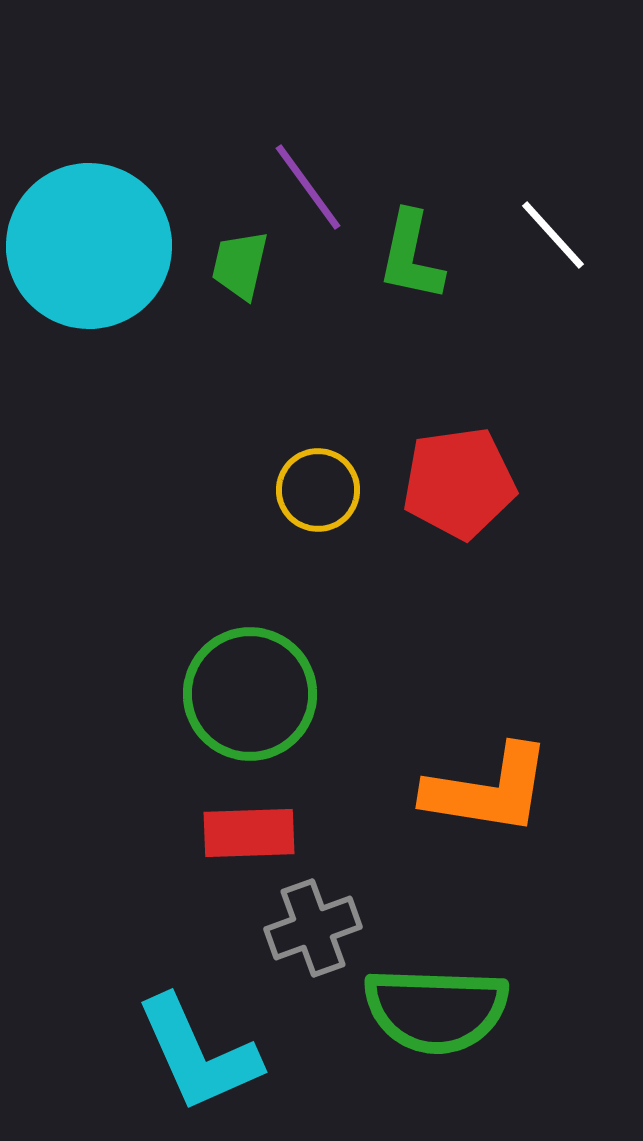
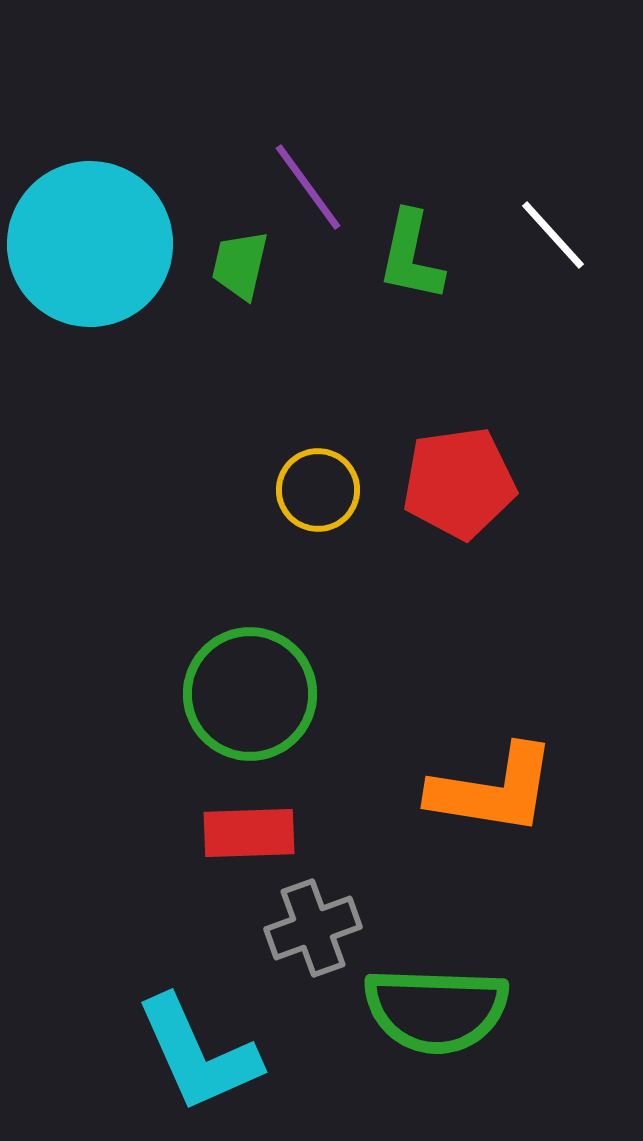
cyan circle: moved 1 px right, 2 px up
orange L-shape: moved 5 px right
